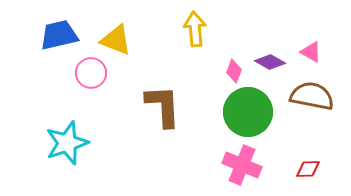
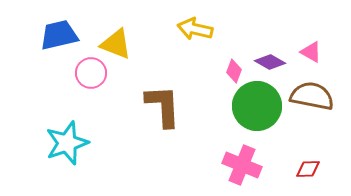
yellow arrow: rotated 72 degrees counterclockwise
yellow triangle: moved 4 px down
green circle: moved 9 px right, 6 px up
